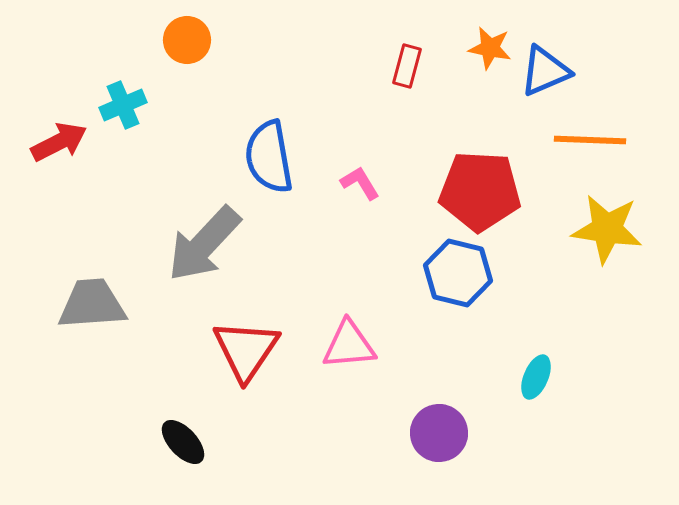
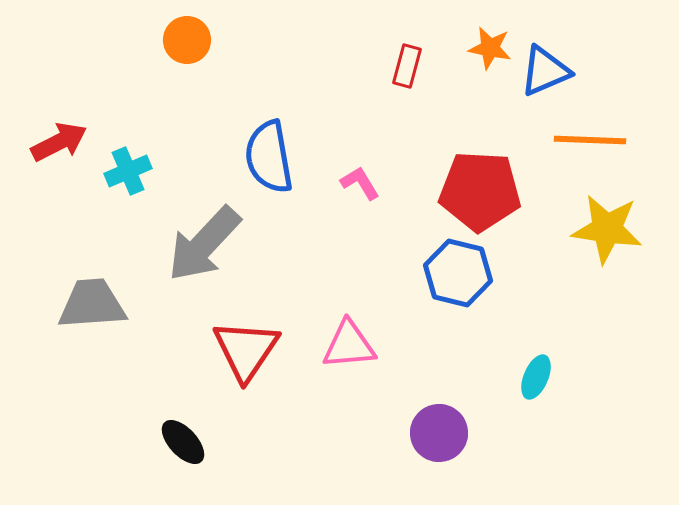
cyan cross: moved 5 px right, 66 px down
